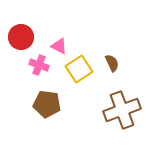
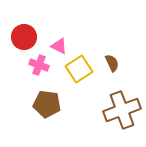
red circle: moved 3 px right
